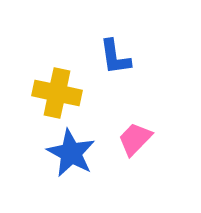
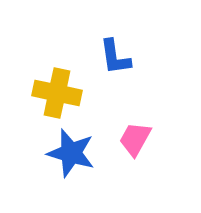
pink trapezoid: rotated 15 degrees counterclockwise
blue star: rotated 12 degrees counterclockwise
